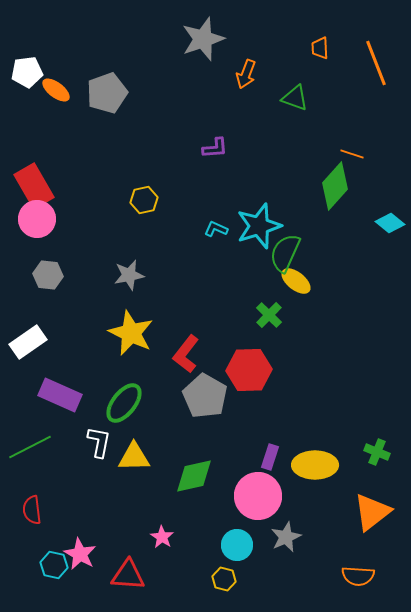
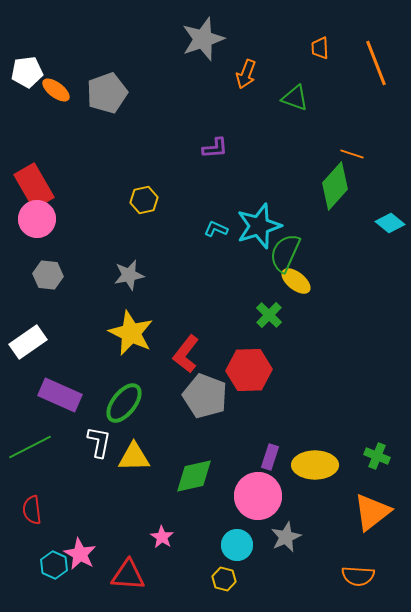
gray pentagon at (205, 396): rotated 9 degrees counterclockwise
green cross at (377, 452): moved 4 px down
cyan hexagon at (54, 565): rotated 12 degrees clockwise
